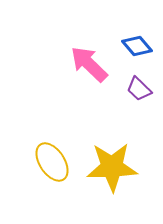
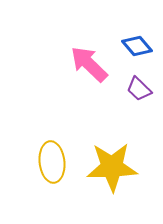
yellow ellipse: rotated 27 degrees clockwise
